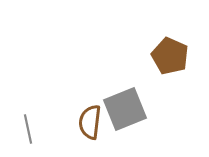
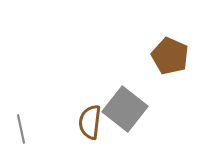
gray square: rotated 30 degrees counterclockwise
gray line: moved 7 px left
